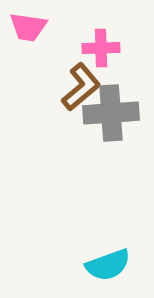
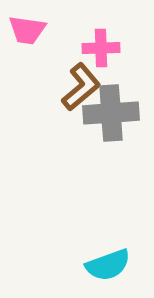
pink trapezoid: moved 1 px left, 3 px down
